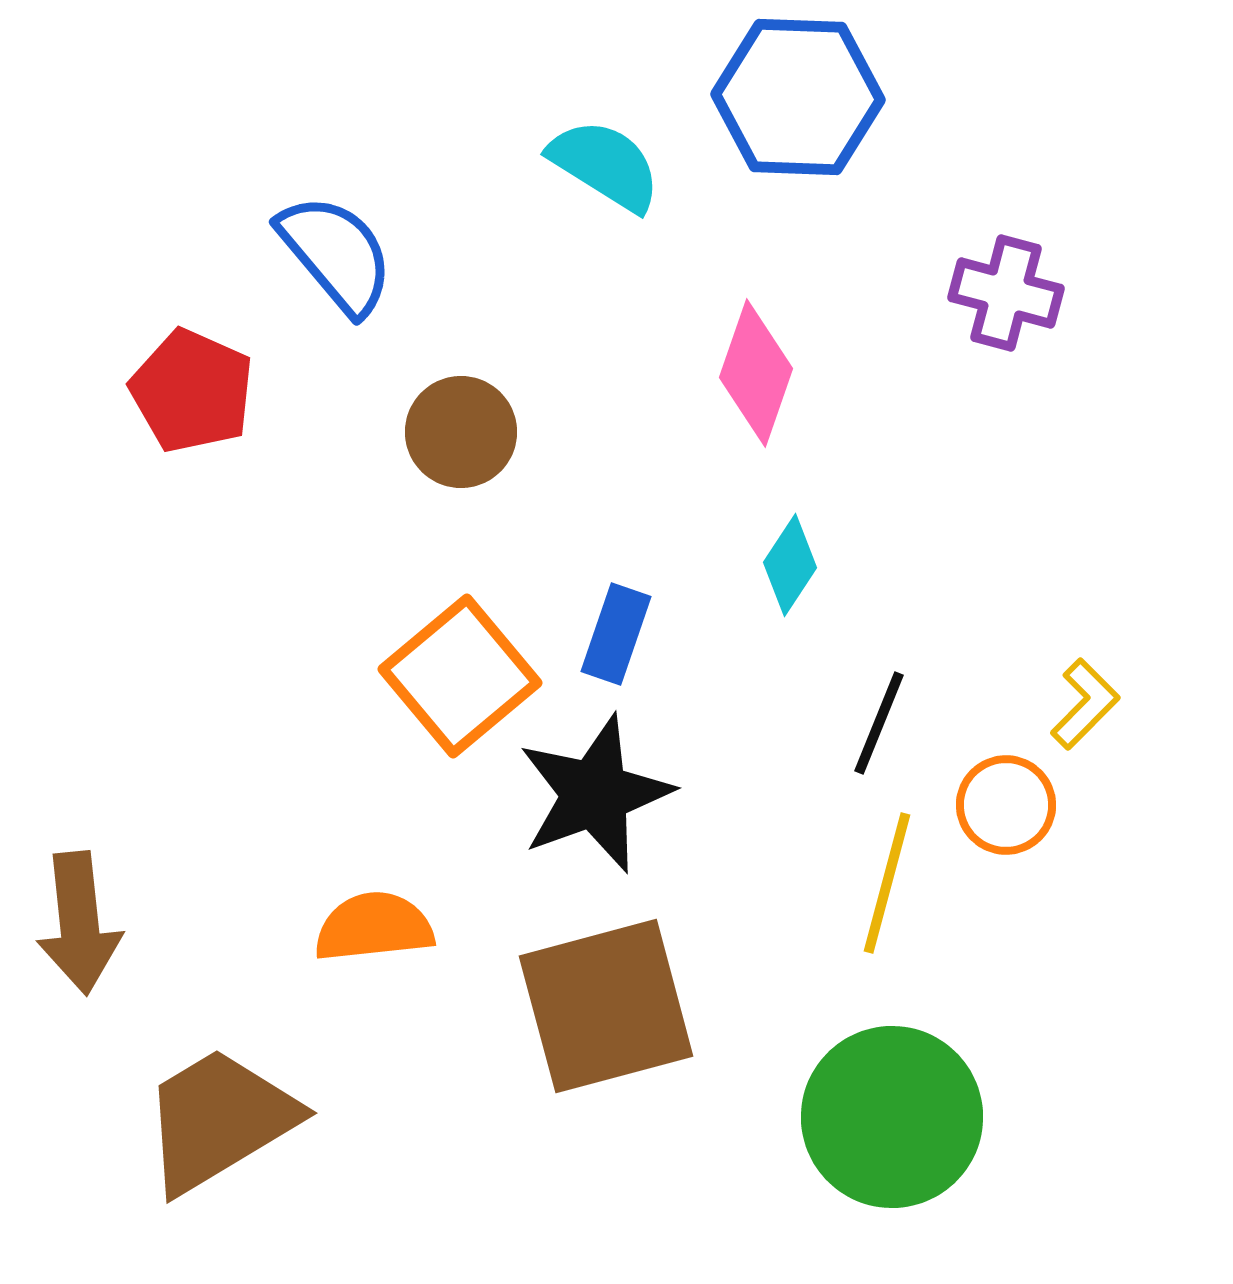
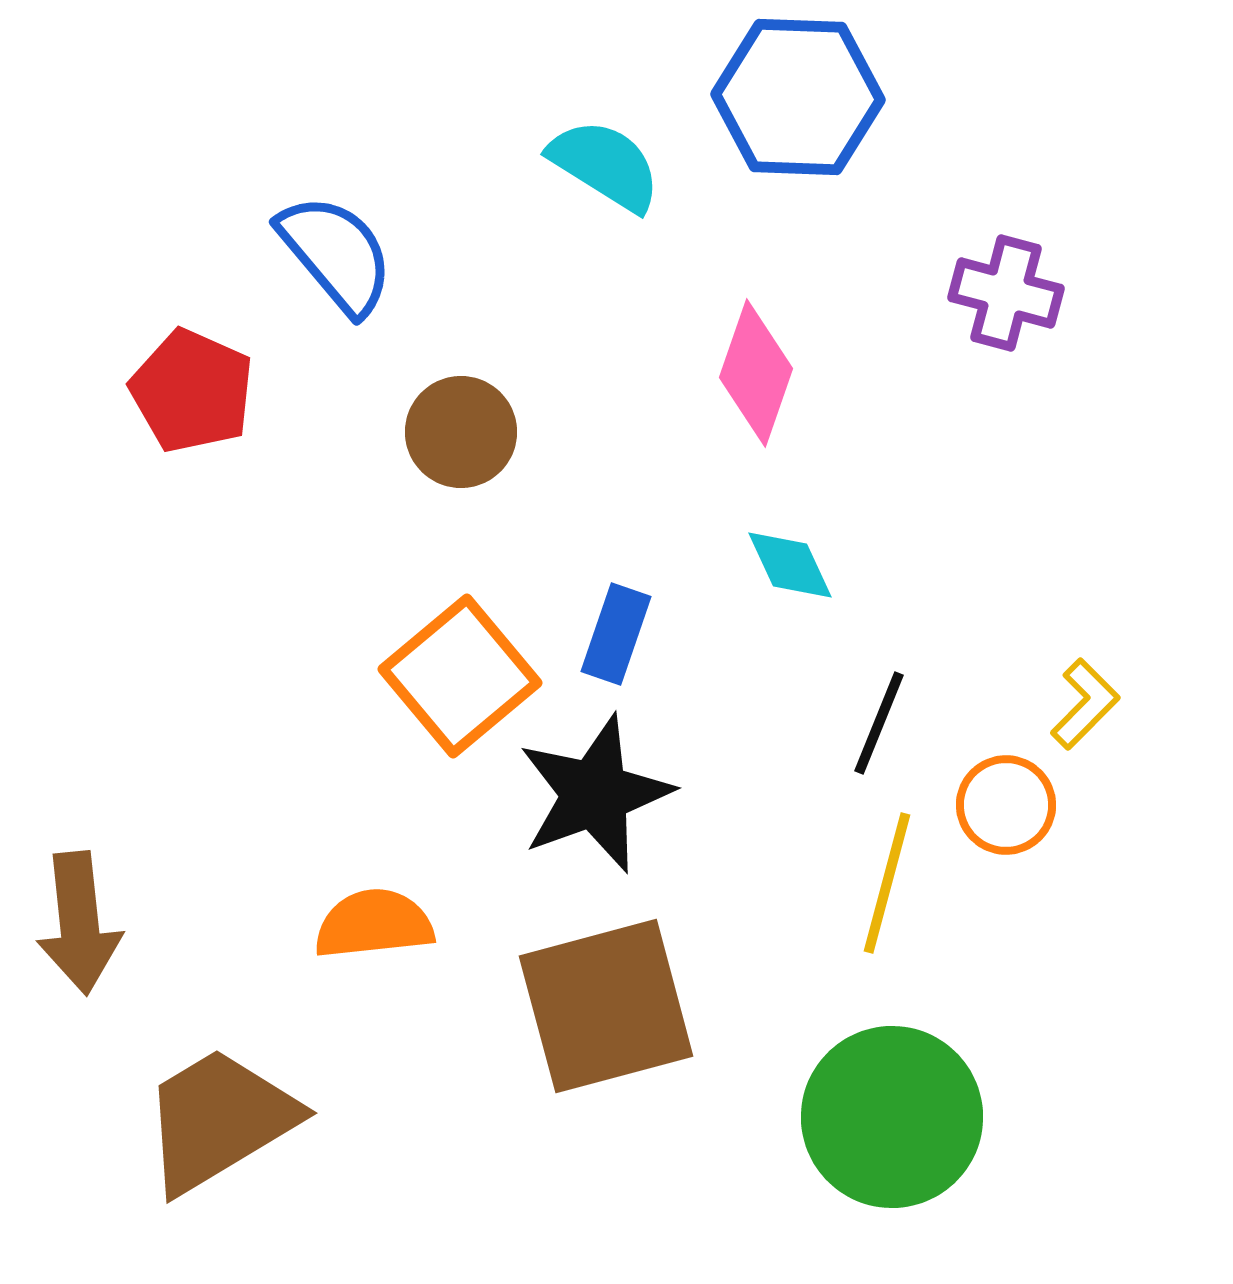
cyan diamond: rotated 58 degrees counterclockwise
orange semicircle: moved 3 px up
